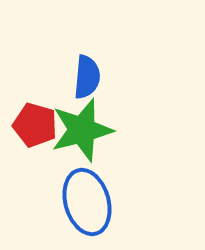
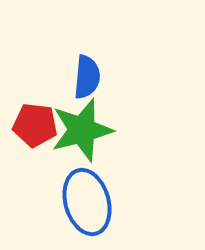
red pentagon: rotated 9 degrees counterclockwise
